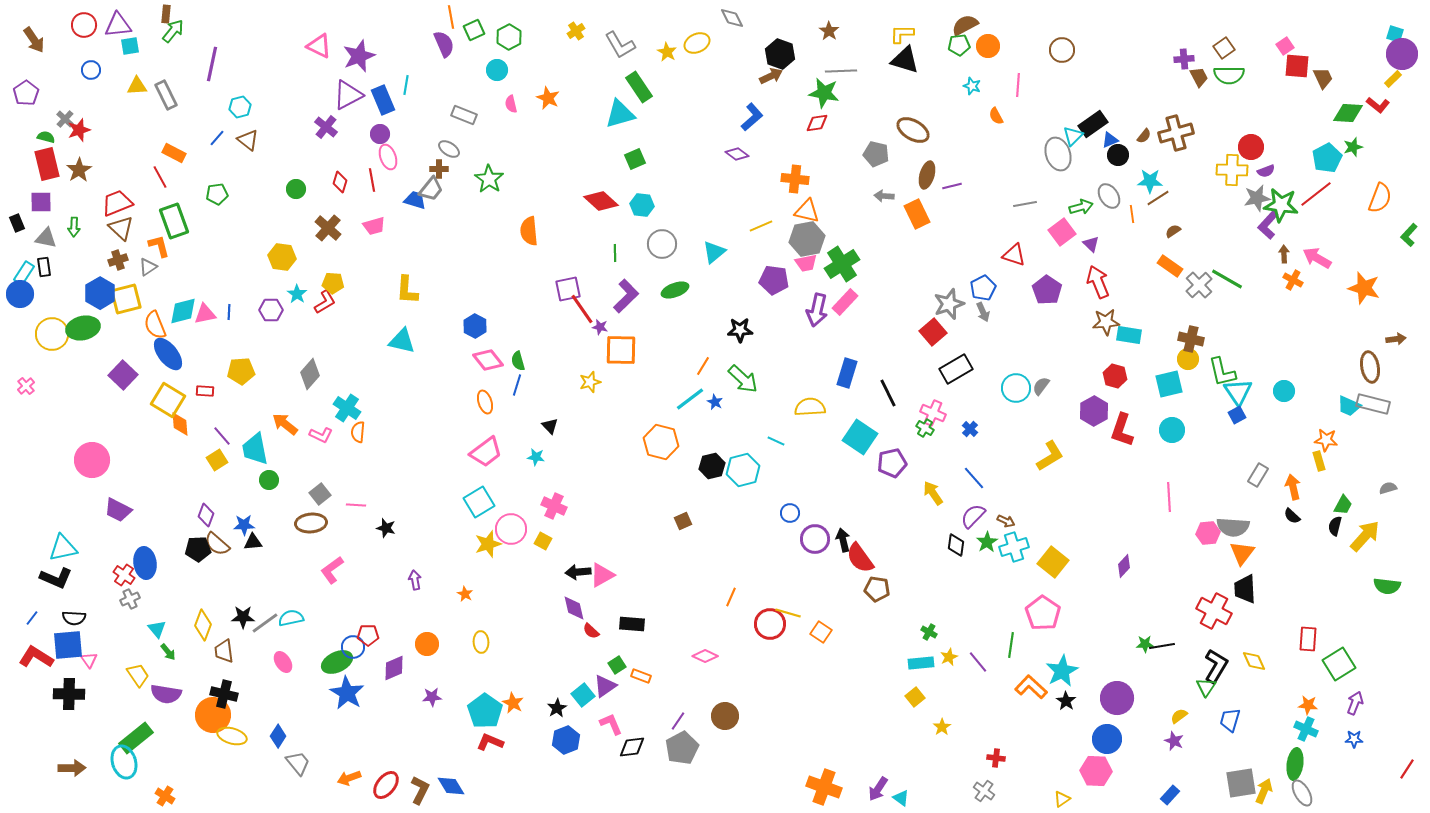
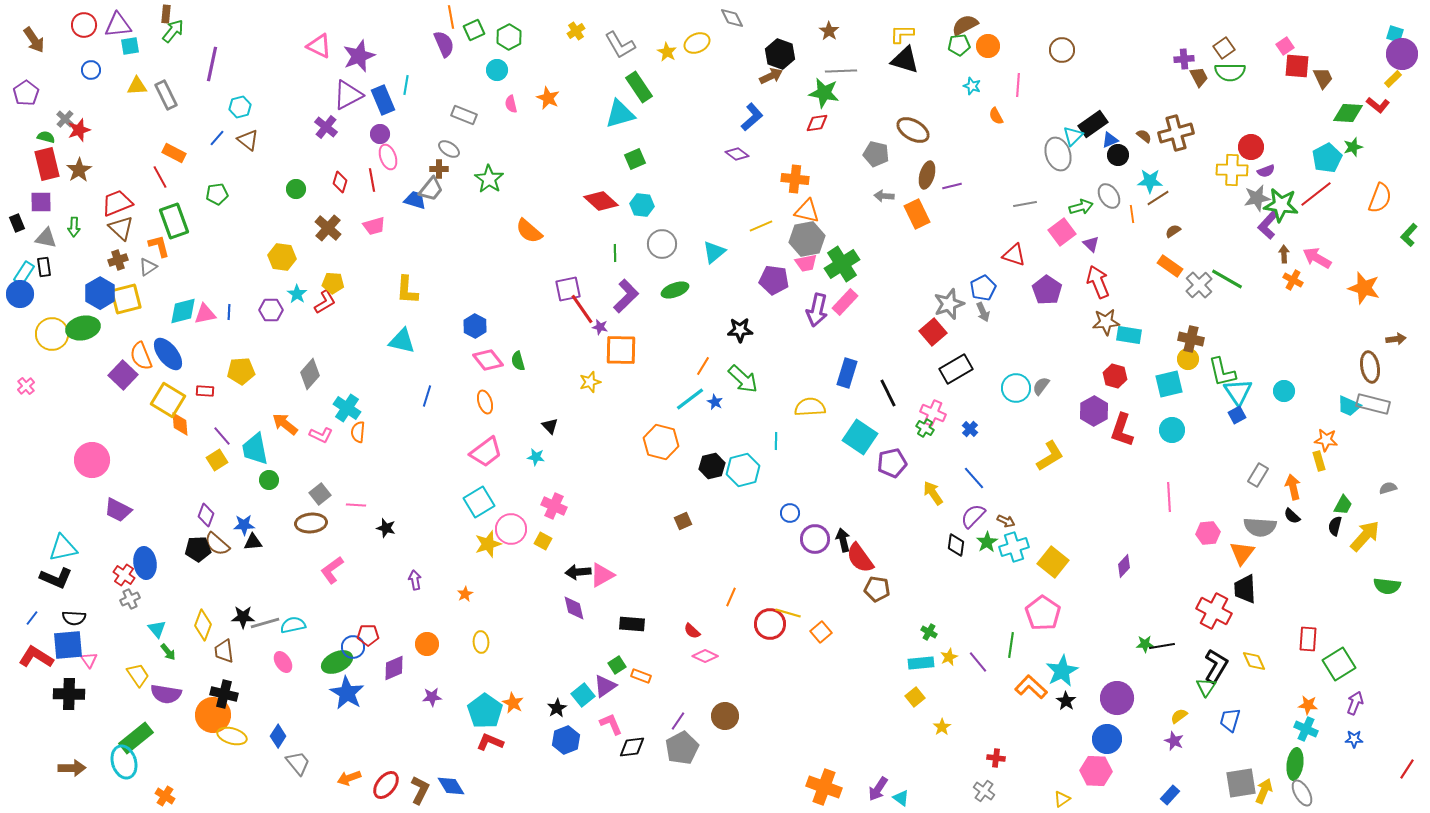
green semicircle at (1229, 75): moved 1 px right, 3 px up
brown semicircle at (1144, 136): rotated 91 degrees counterclockwise
orange semicircle at (529, 231): rotated 44 degrees counterclockwise
orange semicircle at (155, 325): moved 14 px left, 31 px down
blue line at (517, 385): moved 90 px left, 11 px down
cyan line at (776, 441): rotated 66 degrees clockwise
gray semicircle at (1233, 527): moved 27 px right
orange star at (465, 594): rotated 14 degrees clockwise
cyan semicircle at (291, 618): moved 2 px right, 7 px down
gray line at (265, 623): rotated 20 degrees clockwise
red semicircle at (591, 631): moved 101 px right
orange square at (821, 632): rotated 15 degrees clockwise
